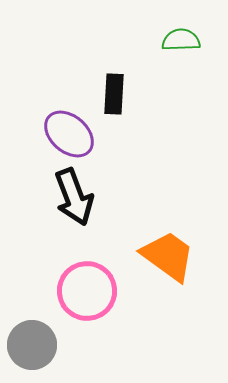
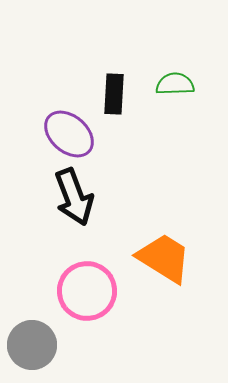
green semicircle: moved 6 px left, 44 px down
orange trapezoid: moved 4 px left, 2 px down; rotated 4 degrees counterclockwise
